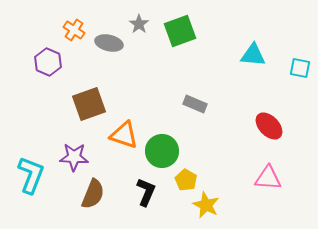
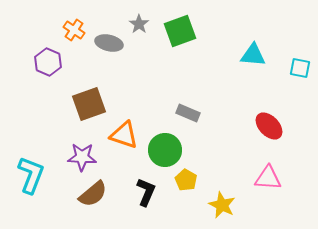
gray rectangle: moved 7 px left, 9 px down
green circle: moved 3 px right, 1 px up
purple star: moved 8 px right
brown semicircle: rotated 28 degrees clockwise
yellow star: moved 16 px right
